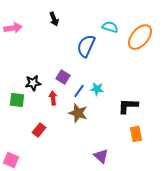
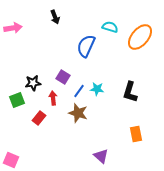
black arrow: moved 1 px right, 2 px up
green square: rotated 28 degrees counterclockwise
black L-shape: moved 2 px right, 14 px up; rotated 75 degrees counterclockwise
red rectangle: moved 12 px up
